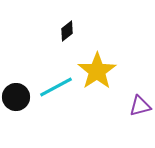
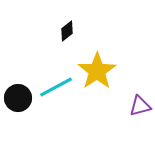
black circle: moved 2 px right, 1 px down
